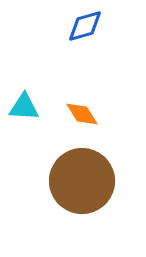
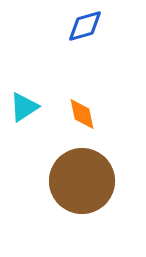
cyan triangle: rotated 36 degrees counterclockwise
orange diamond: rotated 20 degrees clockwise
